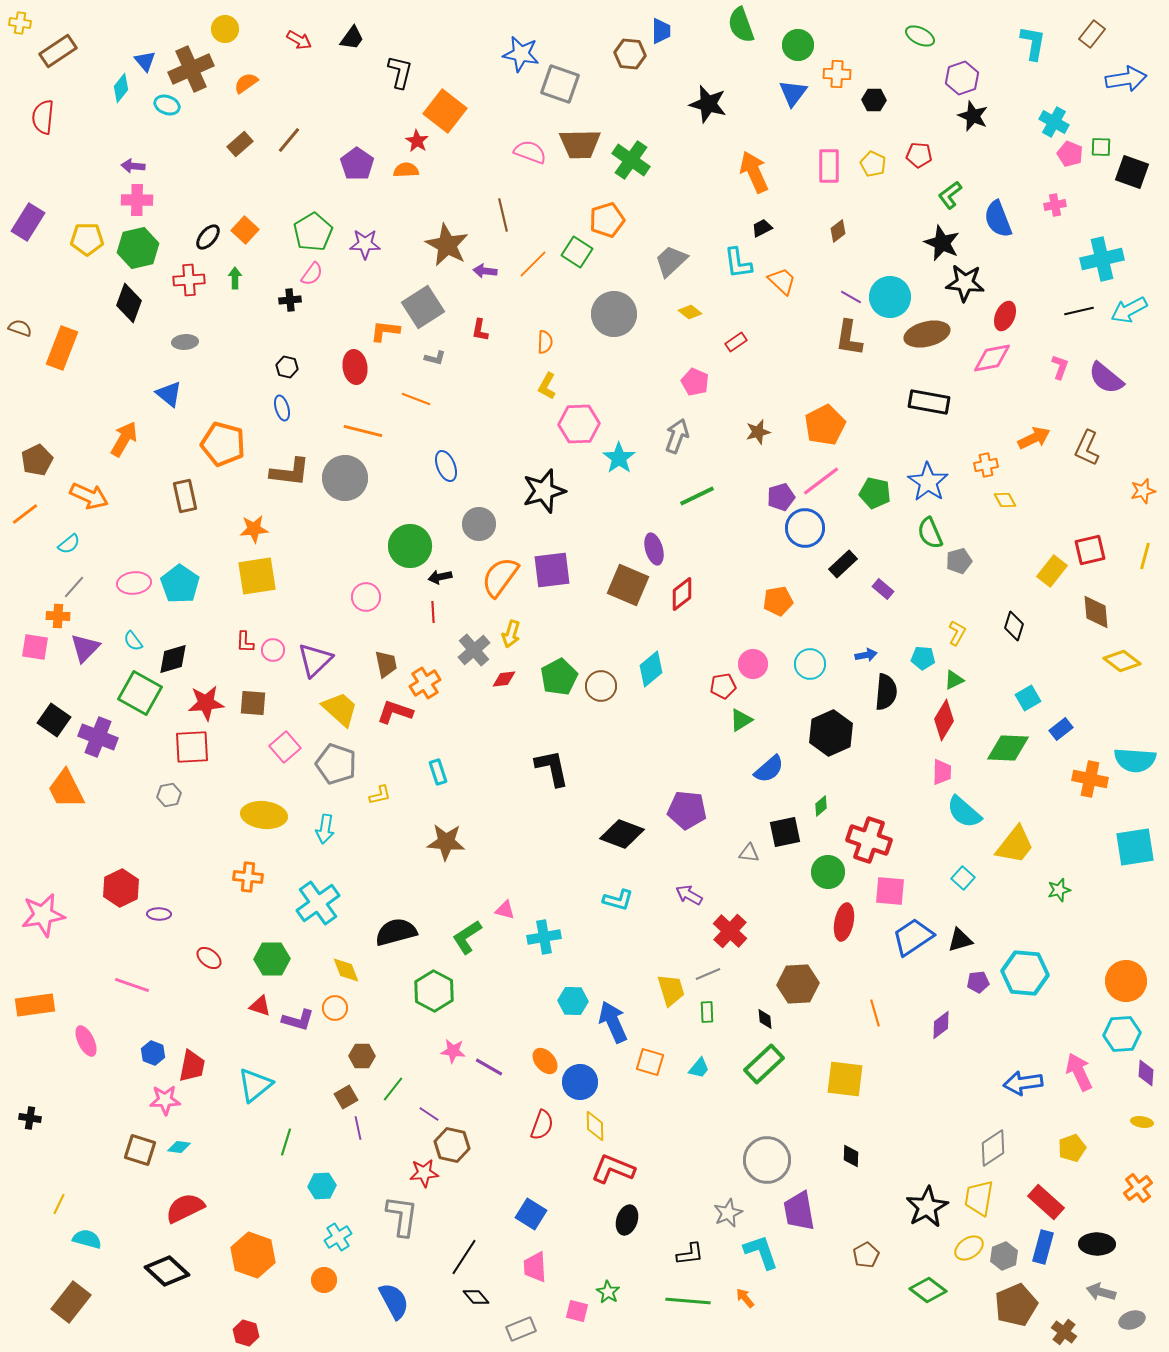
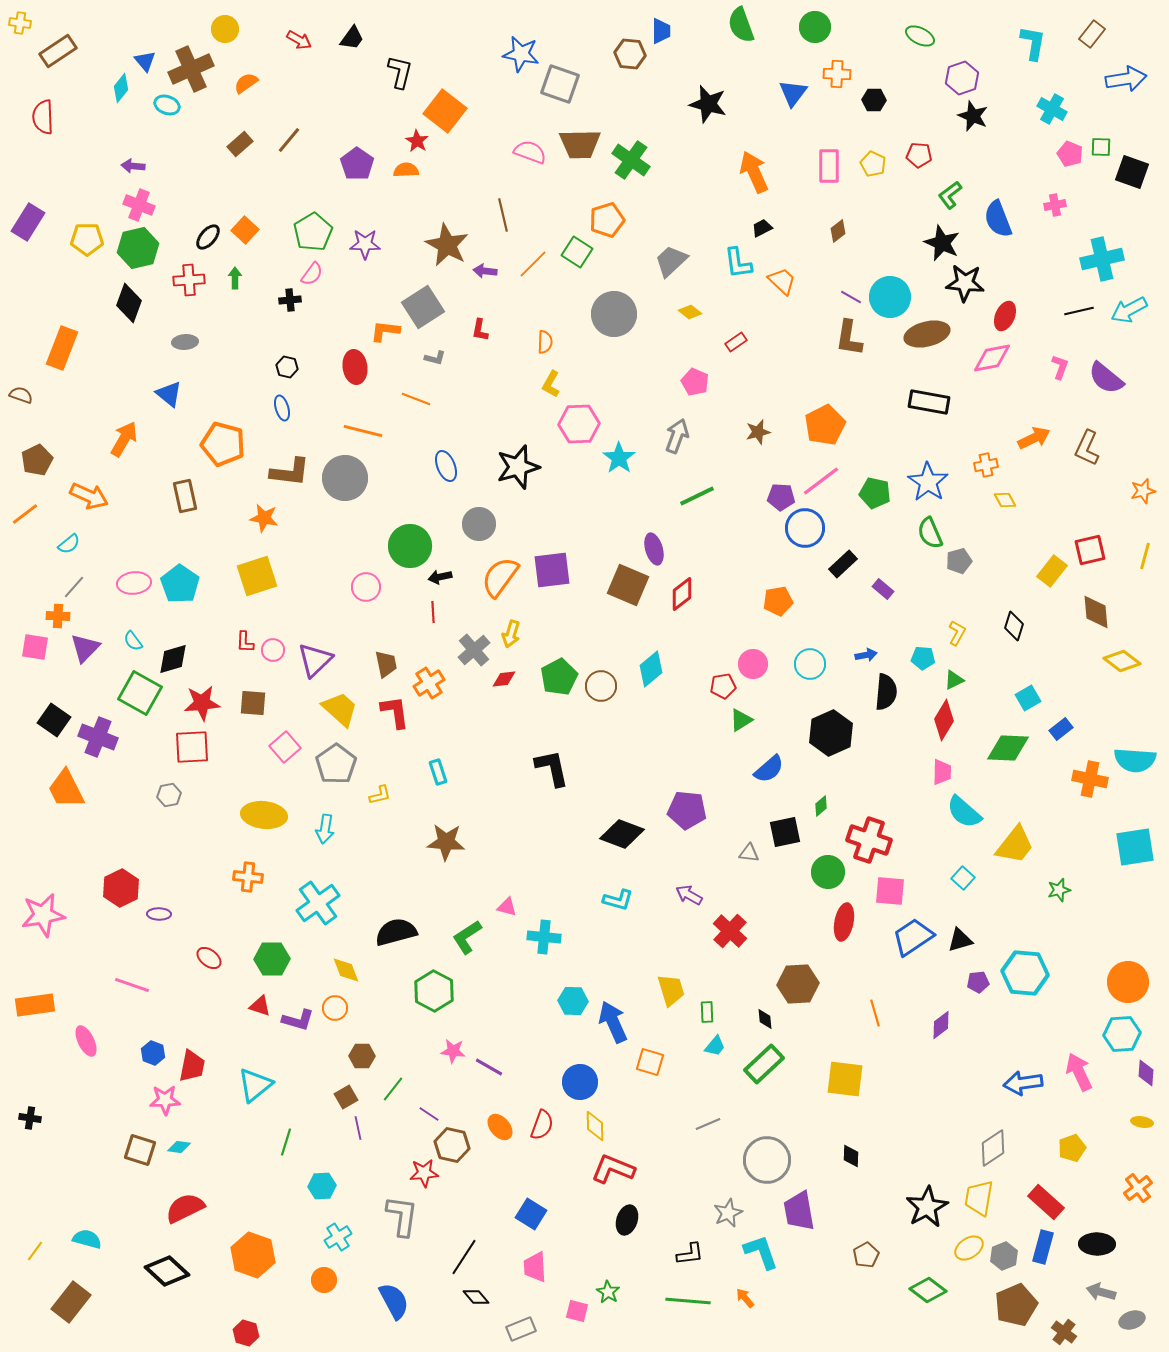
green circle at (798, 45): moved 17 px right, 18 px up
red semicircle at (43, 117): rotated 8 degrees counterclockwise
cyan cross at (1054, 122): moved 2 px left, 13 px up
pink cross at (137, 200): moved 2 px right, 5 px down; rotated 20 degrees clockwise
brown semicircle at (20, 328): moved 1 px right, 67 px down
yellow L-shape at (547, 386): moved 4 px right, 2 px up
black star at (544, 491): moved 26 px left, 24 px up
purple pentagon at (781, 497): rotated 20 degrees clockwise
orange star at (254, 529): moved 10 px right, 11 px up; rotated 16 degrees clockwise
yellow square at (257, 576): rotated 9 degrees counterclockwise
pink circle at (366, 597): moved 10 px up
orange cross at (425, 683): moved 4 px right
red star at (206, 703): moved 4 px left
red L-shape at (395, 712): rotated 63 degrees clockwise
gray pentagon at (336, 764): rotated 18 degrees clockwise
pink triangle at (505, 910): moved 2 px right, 3 px up
cyan cross at (544, 937): rotated 16 degrees clockwise
gray line at (708, 974): moved 150 px down
orange circle at (1126, 981): moved 2 px right, 1 px down
orange ellipse at (545, 1061): moved 45 px left, 66 px down
cyan trapezoid at (699, 1068): moved 16 px right, 22 px up
yellow line at (59, 1204): moved 24 px left, 47 px down; rotated 10 degrees clockwise
